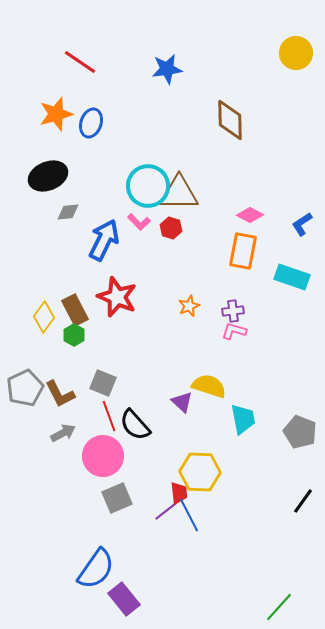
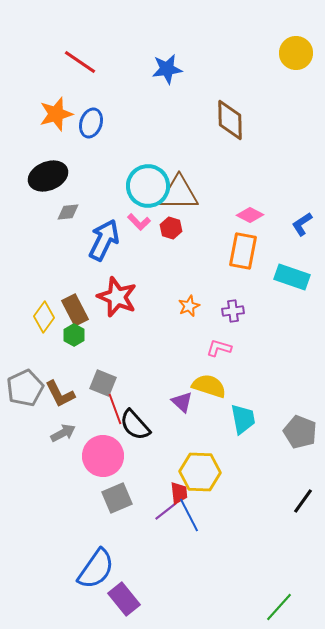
pink L-shape at (234, 331): moved 15 px left, 17 px down
red line at (109, 416): moved 6 px right, 7 px up
